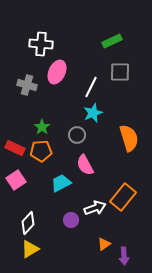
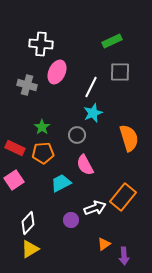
orange pentagon: moved 2 px right, 2 px down
pink square: moved 2 px left
